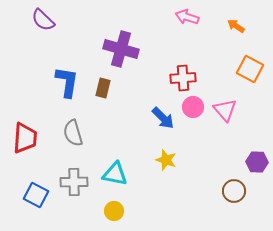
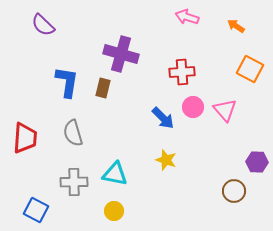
purple semicircle: moved 5 px down
purple cross: moved 5 px down
red cross: moved 1 px left, 6 px up
blue square: moved 15 px down
